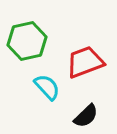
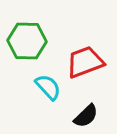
green hexagon: rotated 15 degrees clockwise
cyan semicircle: moved 1 px right
